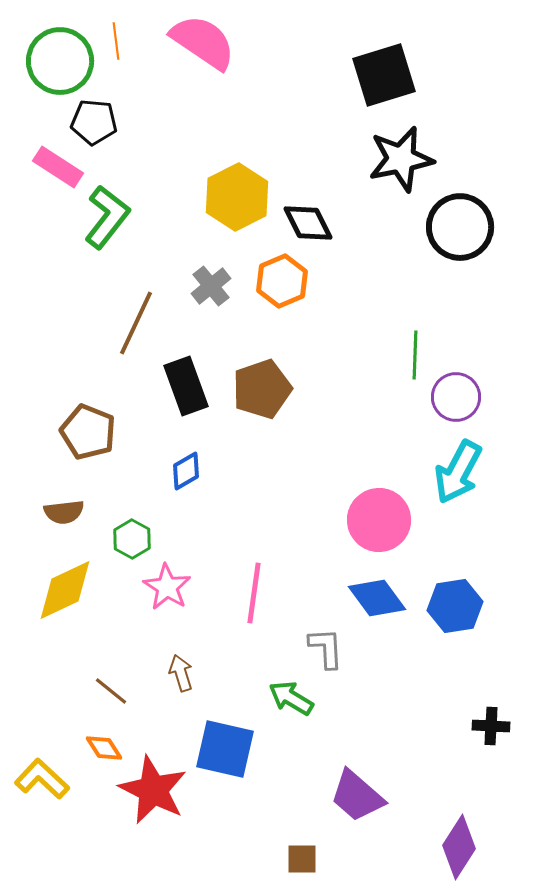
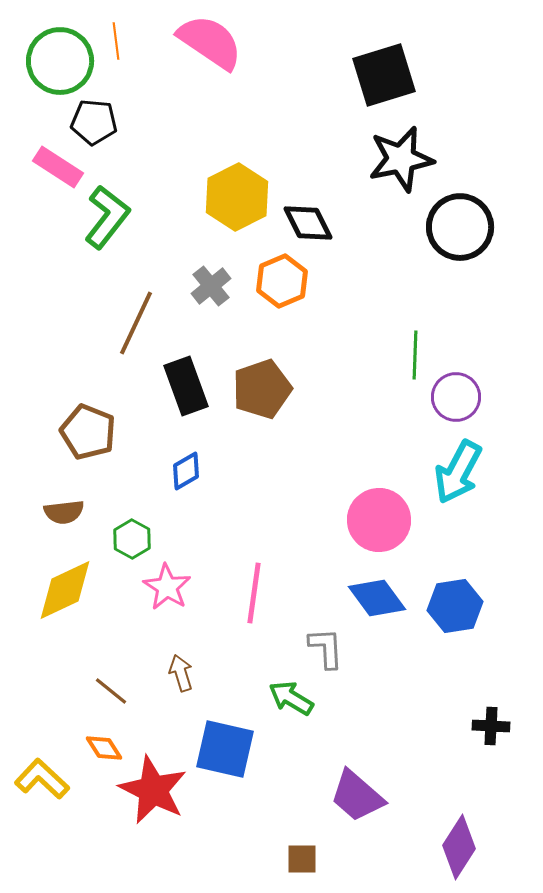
pink semicircle at (203, 42): moved 7 px right
